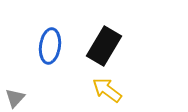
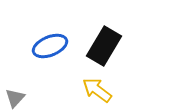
blue ellipse: rotated 60 degrees clockwise
yellow arrow: moved 10 px left
